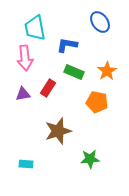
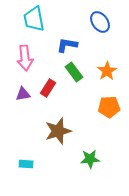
cyan trapezoid: moved 1 px left, 9 px up
green rectangle: rotated 30 degrees clockwise
orange pentagon: moved 12 px right, 5 px down; rotated 15 degrees counterclockwise
